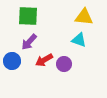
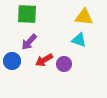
green square: moved 1 px left, 2 px up
